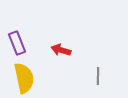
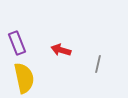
gray line: moved 12 px up; rotated 12 degrees clockwise
